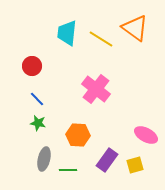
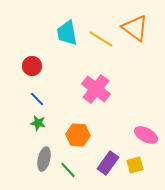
cyan trapezoid: rotated 16 degrees counterclockwise
purple rectangle: moved 1 px right, 3 px down
green line: rotated 48 degrees clockwise
